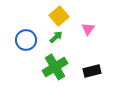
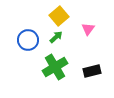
blue circle: moved 2 px right
